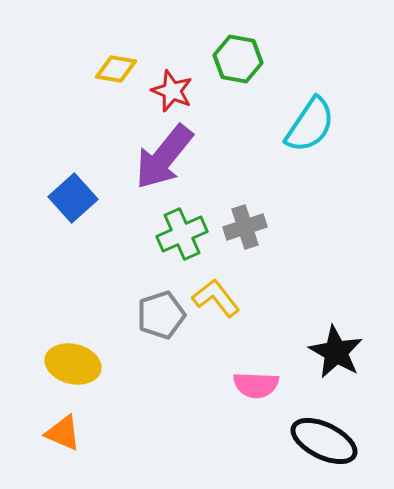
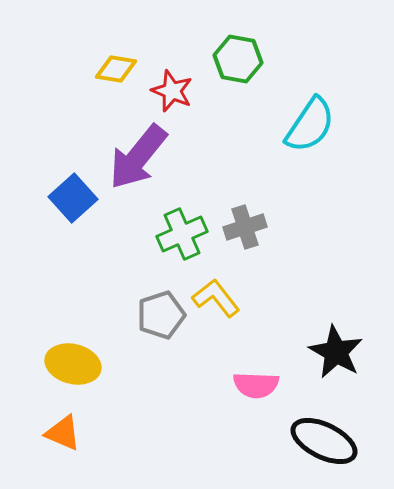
purple arrow: moved 26 px left
